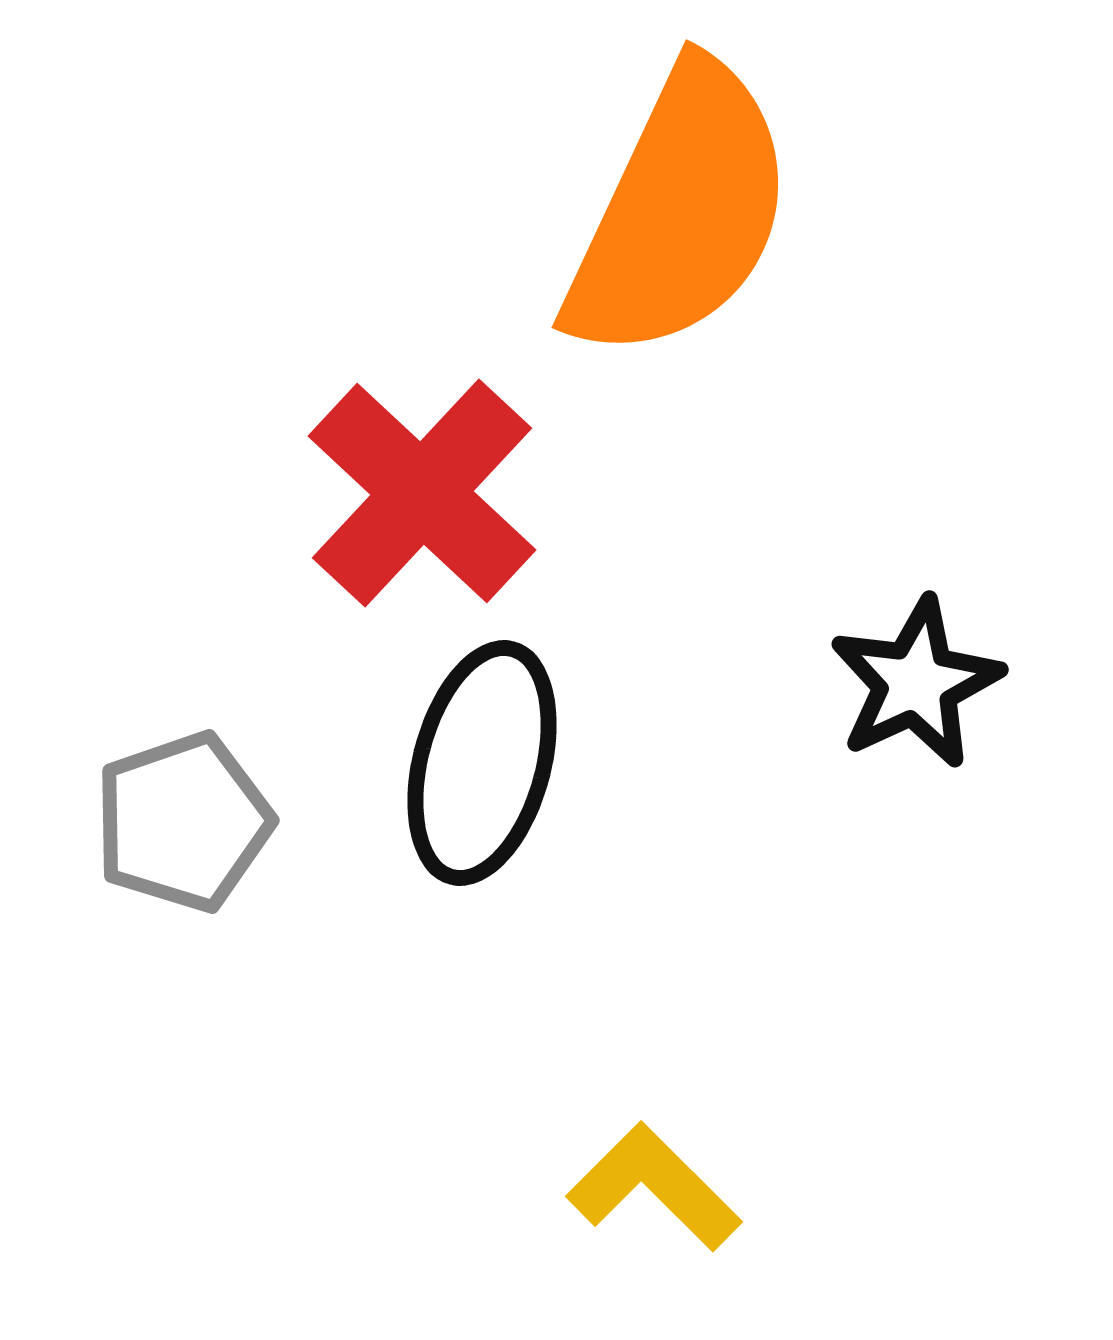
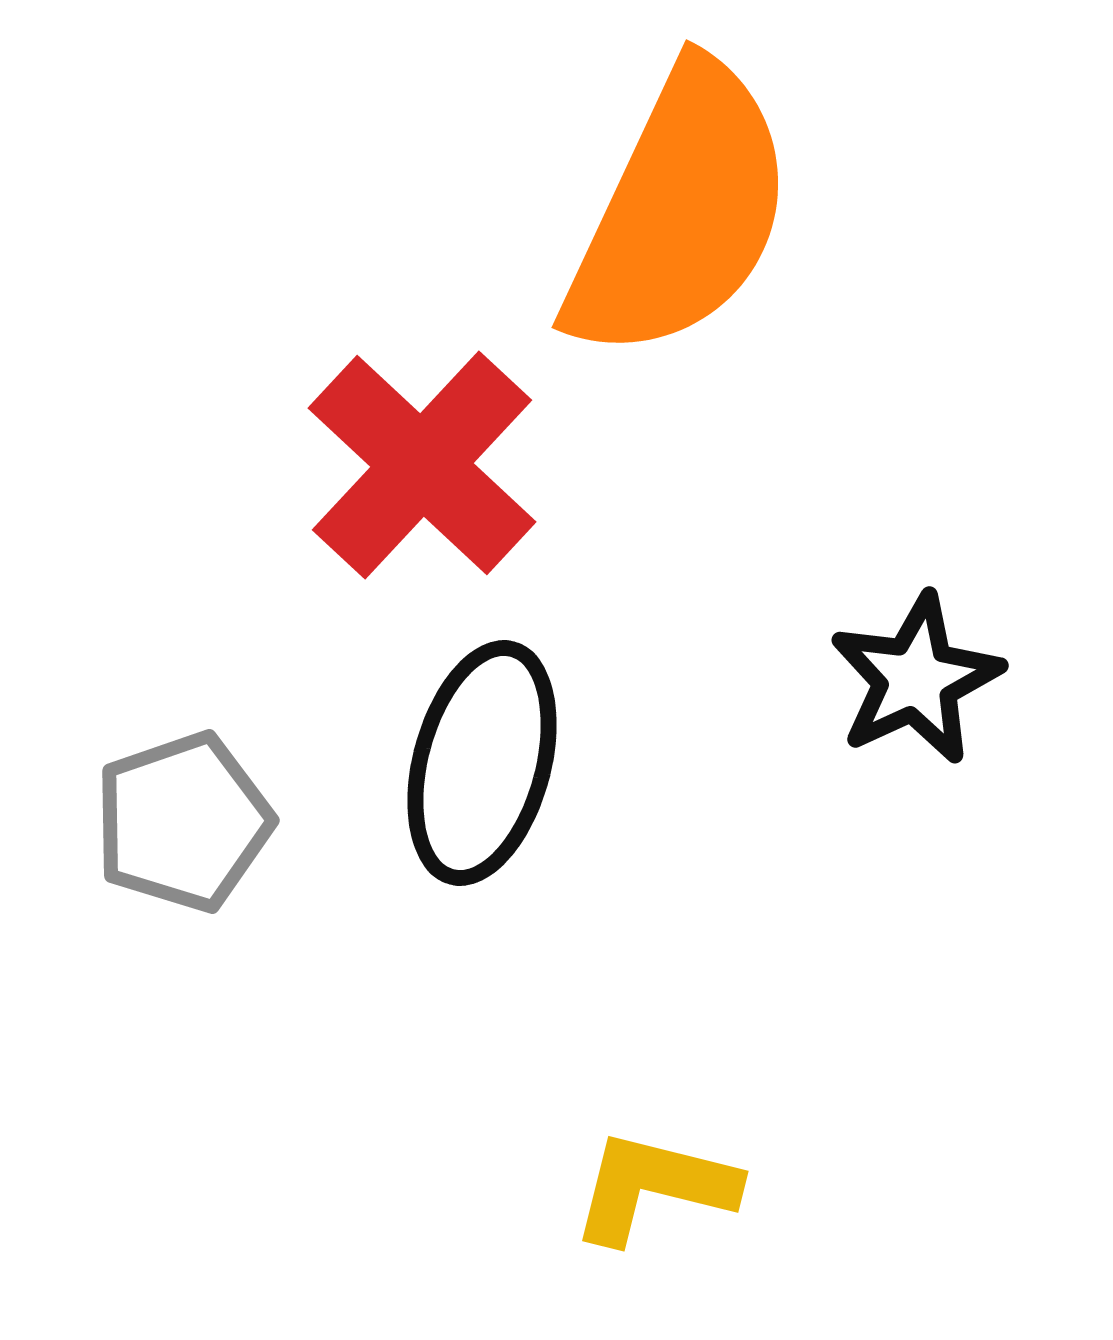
red cross: moved 28 px up
black star: moved 4 px up
yellow L-shape: rotated 31 degrees counterclockwise
